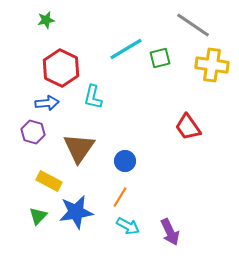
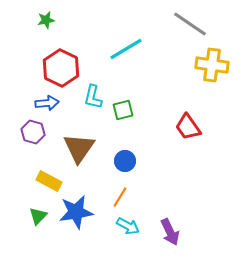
gray line: moved 3 px left, 1 px up
green square: moved 37 px left, 52 px down
